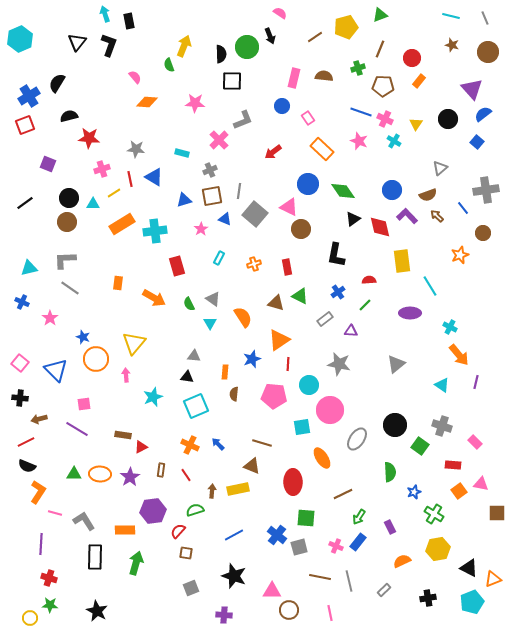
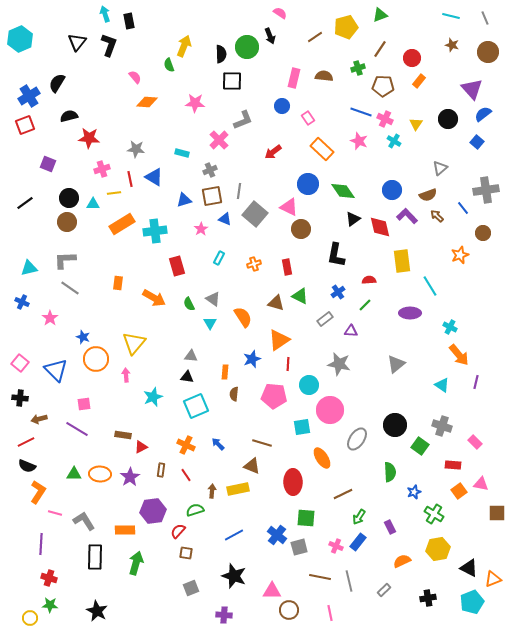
brown line at (380, 49): rotated 12 degrees clockwise
yellow line at (114, 193): rotated 24 degrees clockwise
gray triangle at (194, 356): moved 3 px left
orange cross at (190, 445): moved 4 px left
